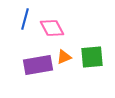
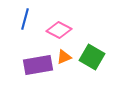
pink diamond: moved 7 px right, 2 px down; rotated 35 degrees counterclockwise
green square: rotated 35 degrees clockwise
